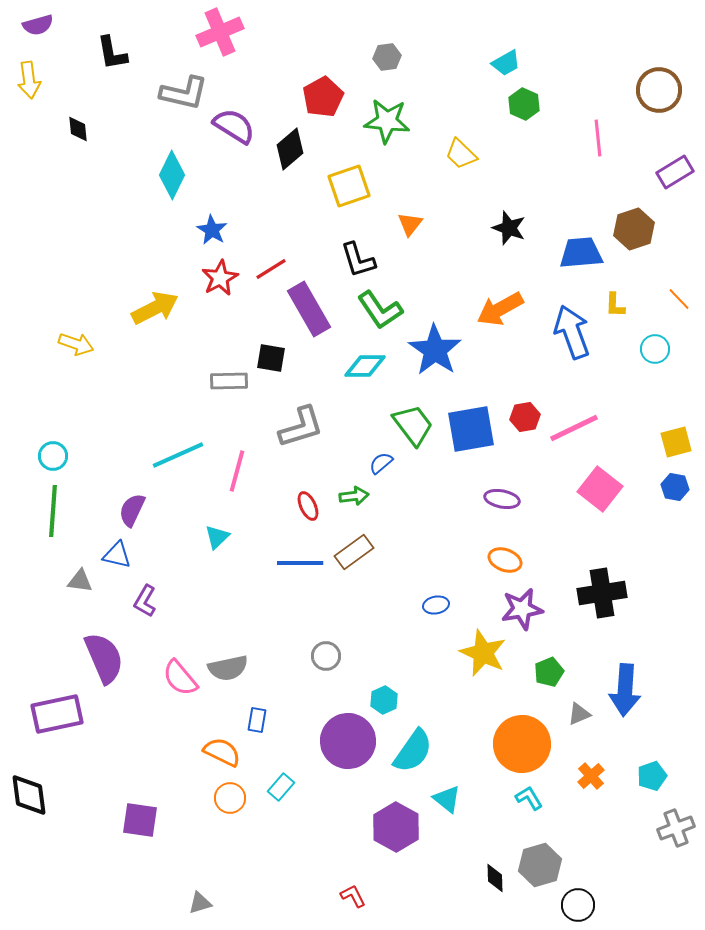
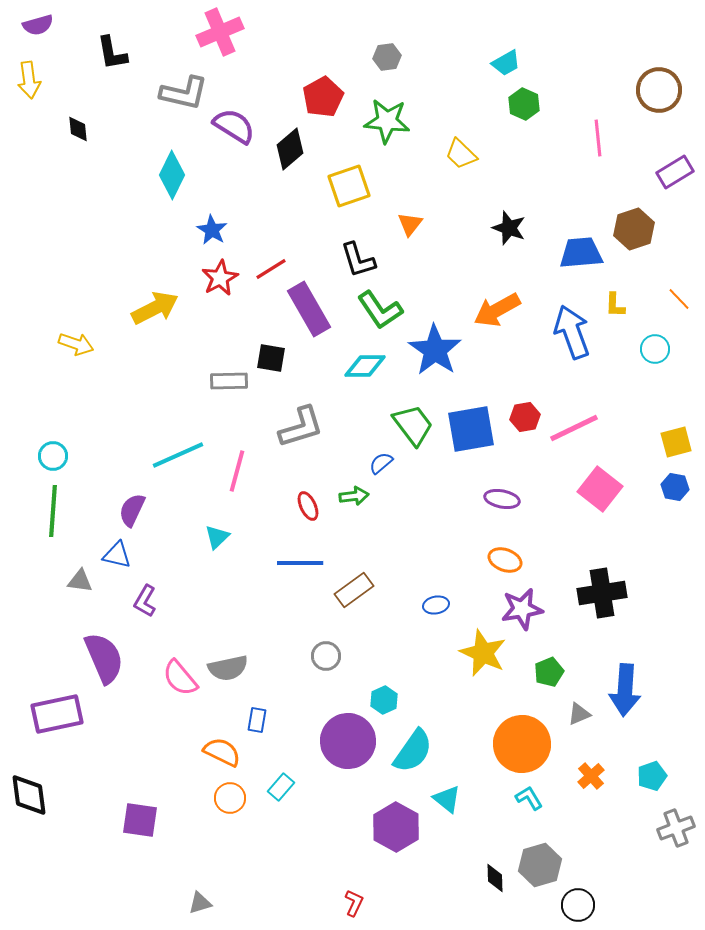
orange arrow at (500, 309): moved 3 px left, 1 px down
brown rectangle at (354, 552): moved 38 px down
red L-shape at (353, 896): moved 1 px right, 7 px down; rotated 52 degrees clockwise
